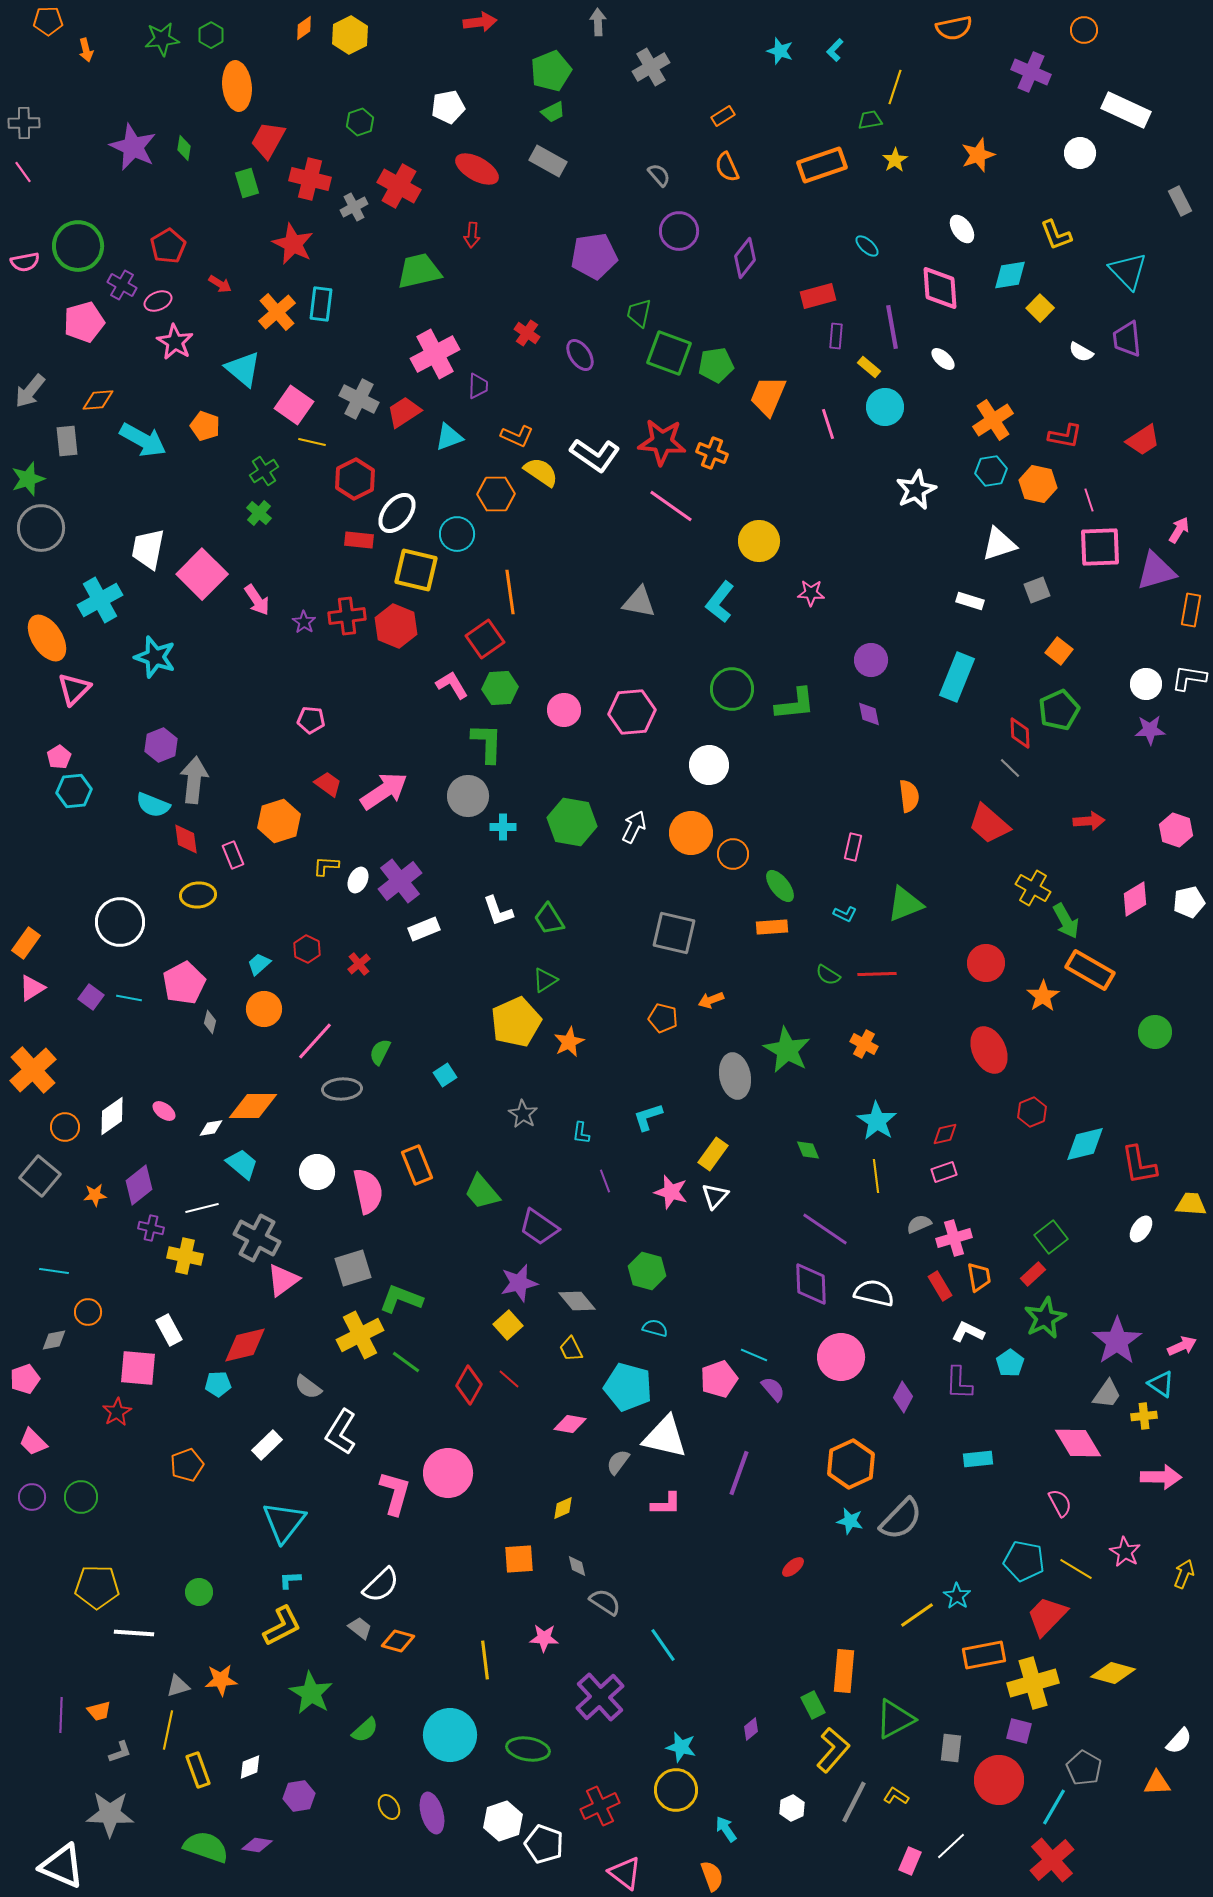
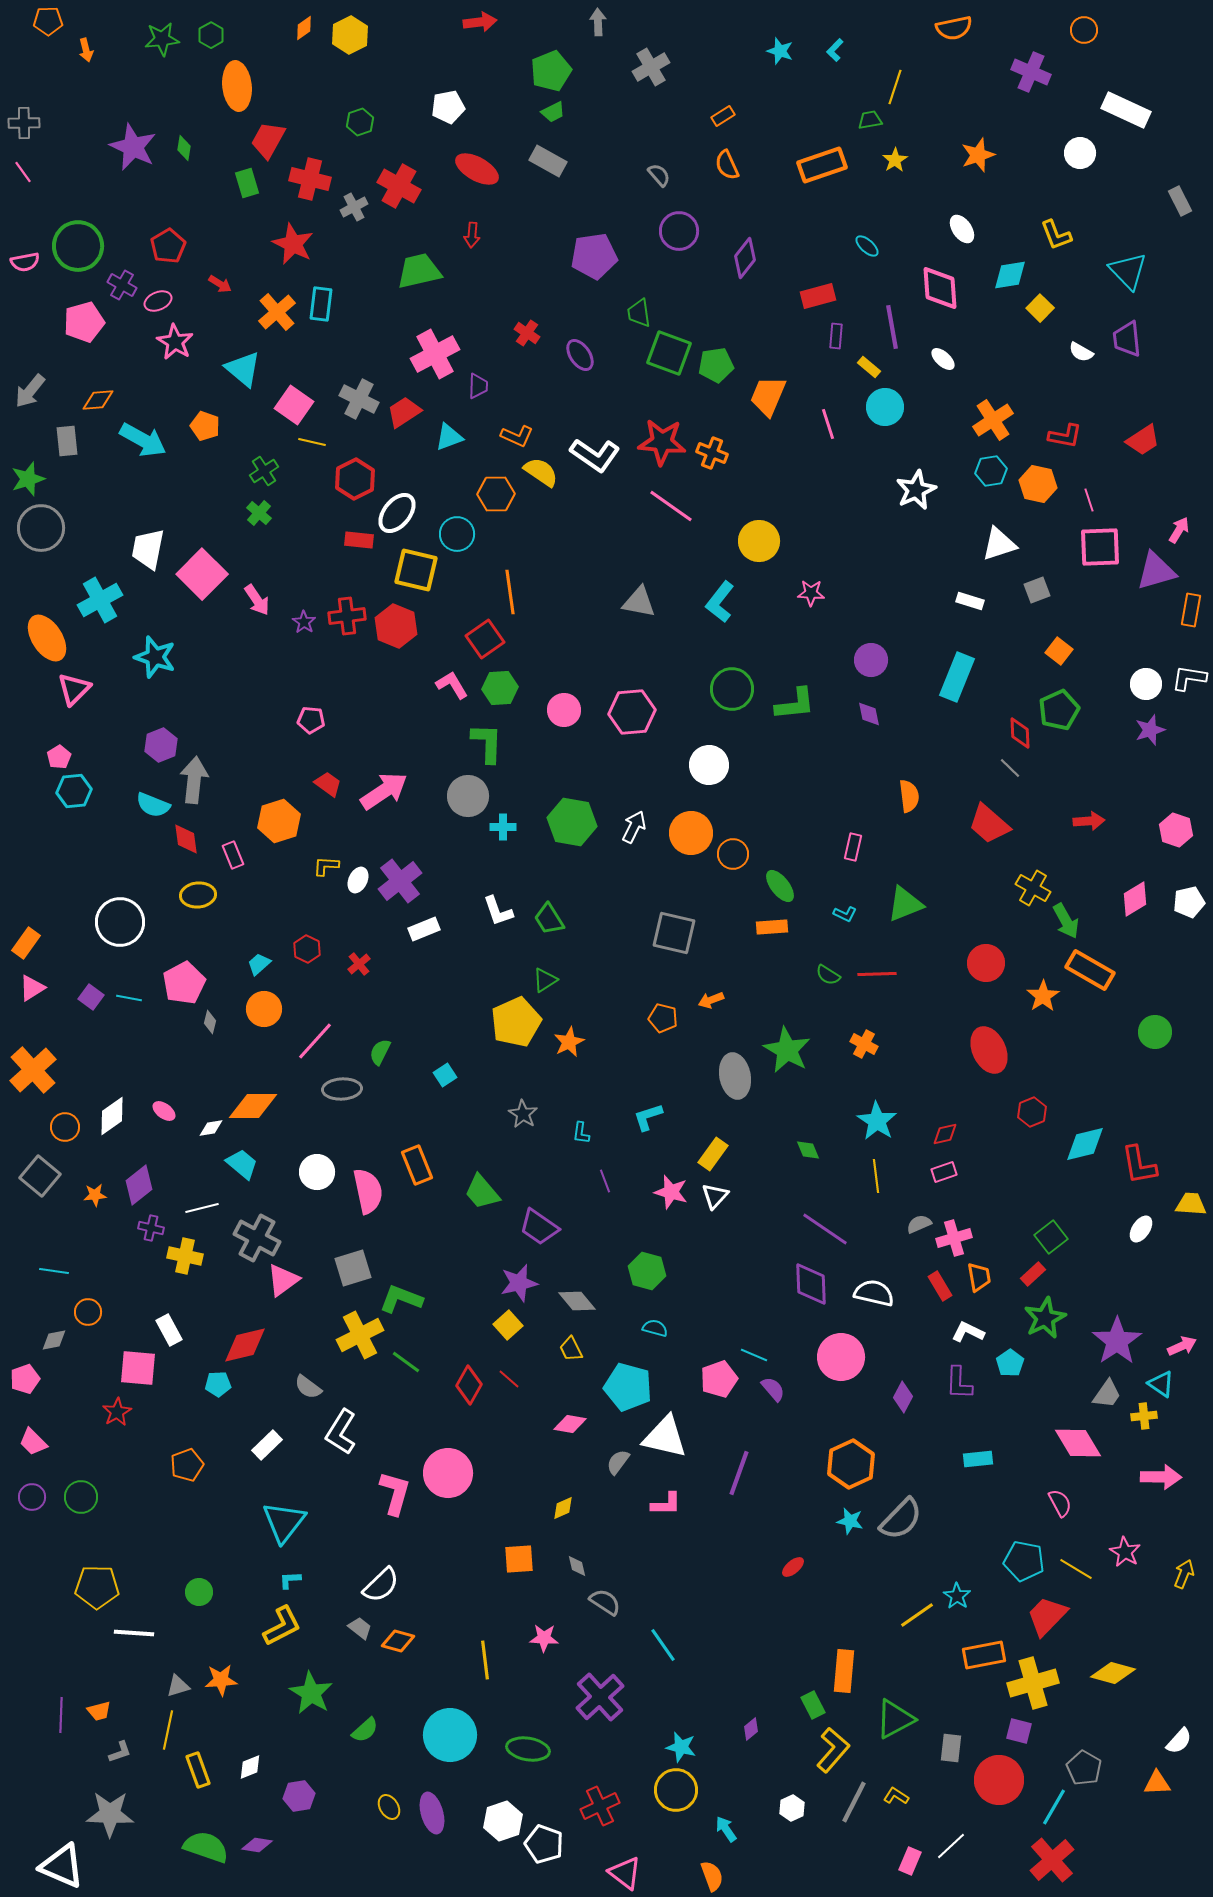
orange semicircle at (727, 167): moved 2 px up
green trapezoid at (639, 313): rotated 20 degrees counterclockwise
purple star at (1150, 730): rotated 16 degrees counterclockwise
